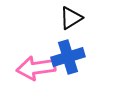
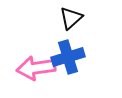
black triangle: rotated 10 degrees counterclockwise
